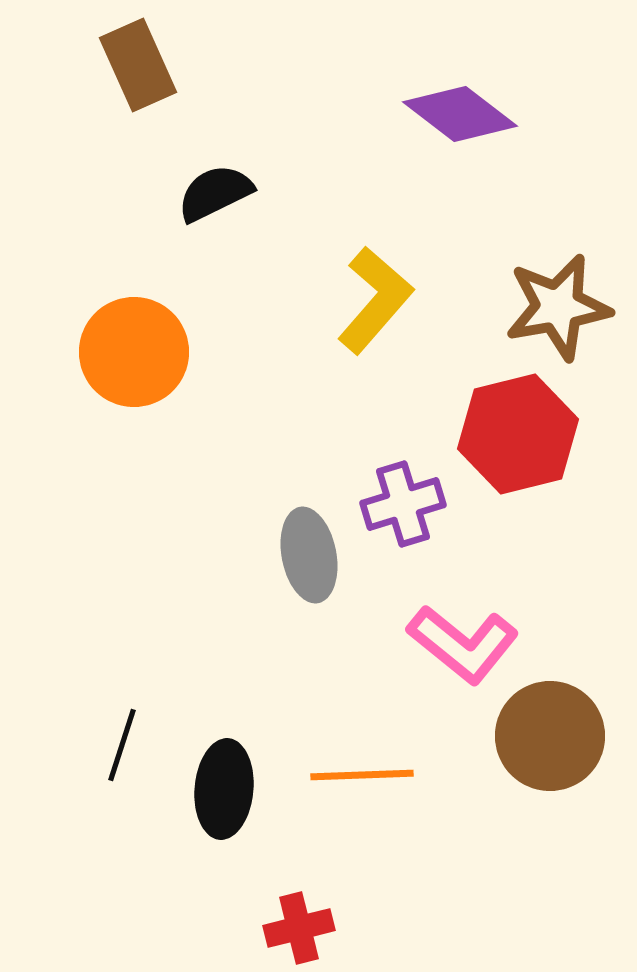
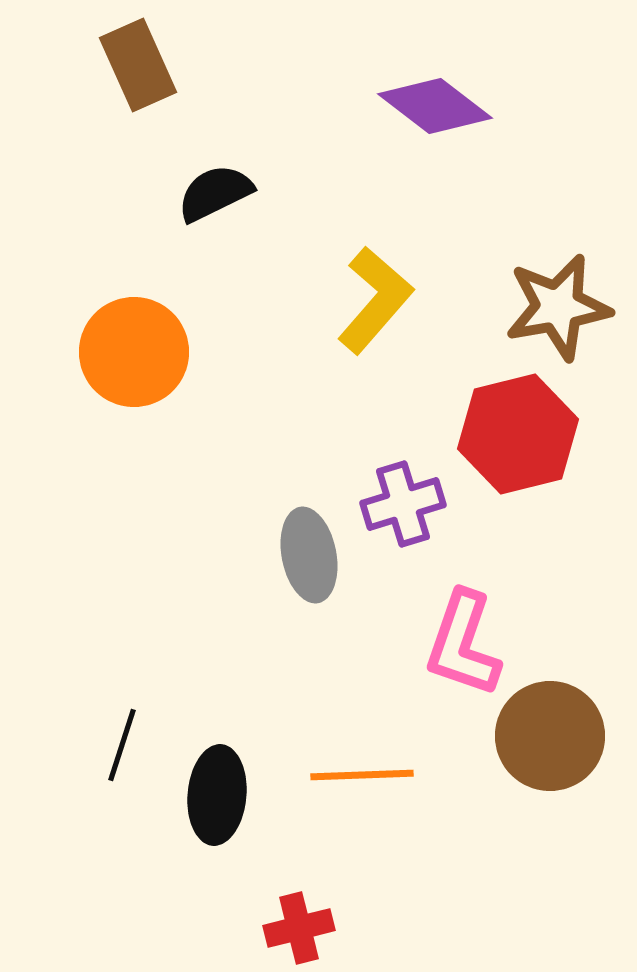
purple diamond: moved 25 px left, 8 px up
pink L-shape: rotated 70 degrees clockwise
black ellipse: moved 7 px left, 6 px down
